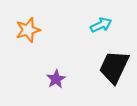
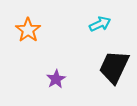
cyan arrow: moved 1 px left, 1 px up
orange star: rotated 20 degrees counterclockwise
